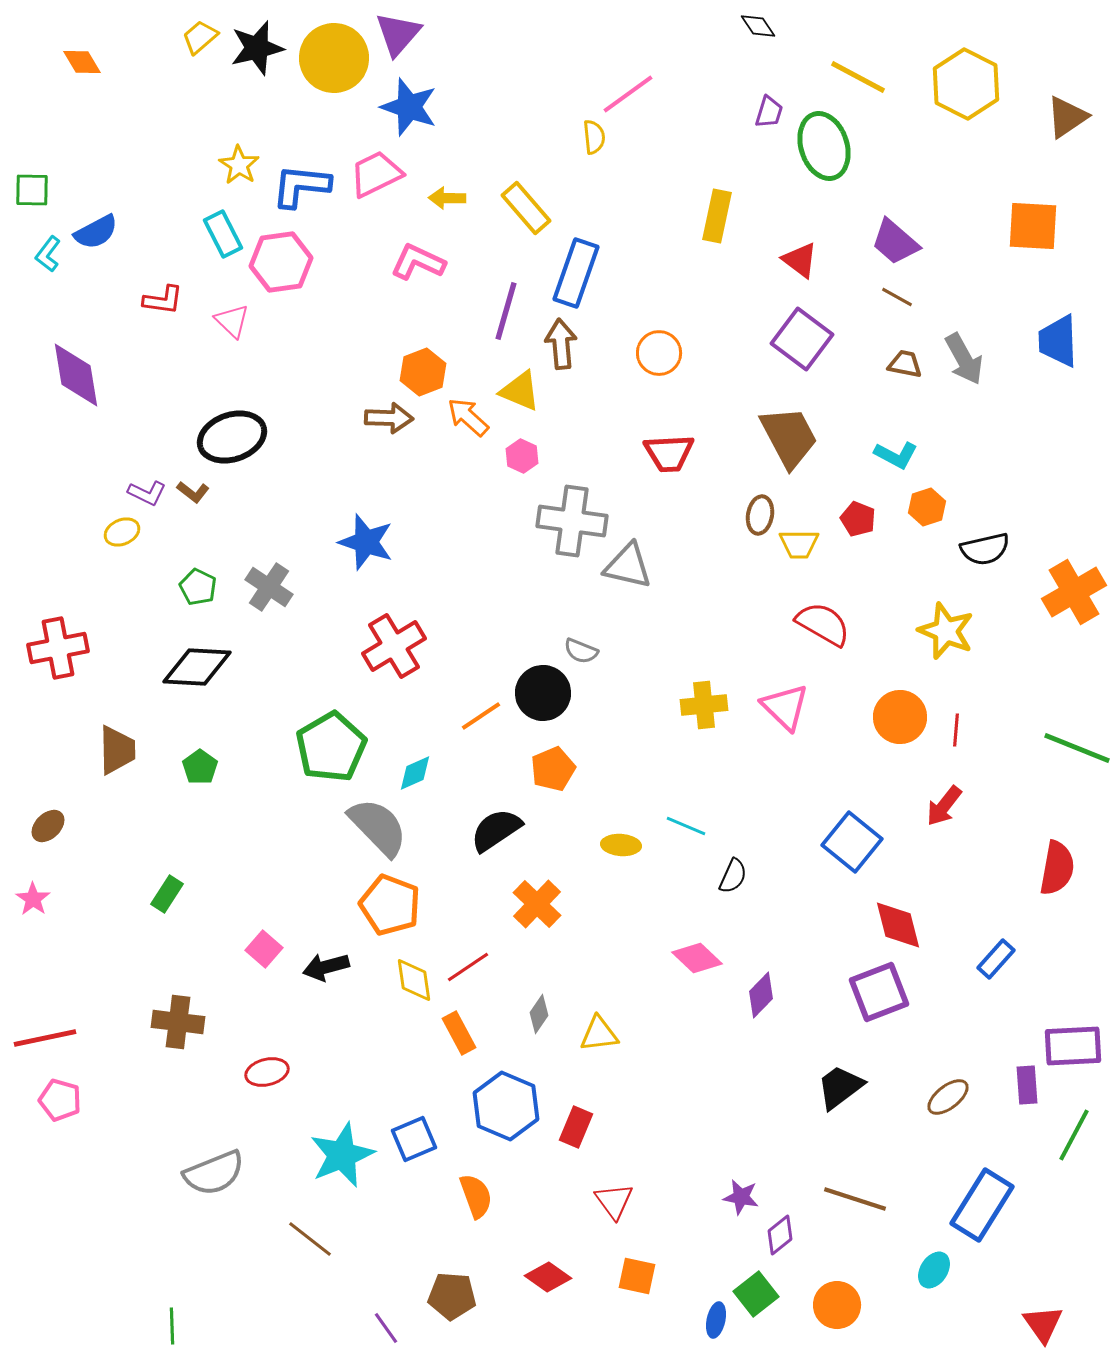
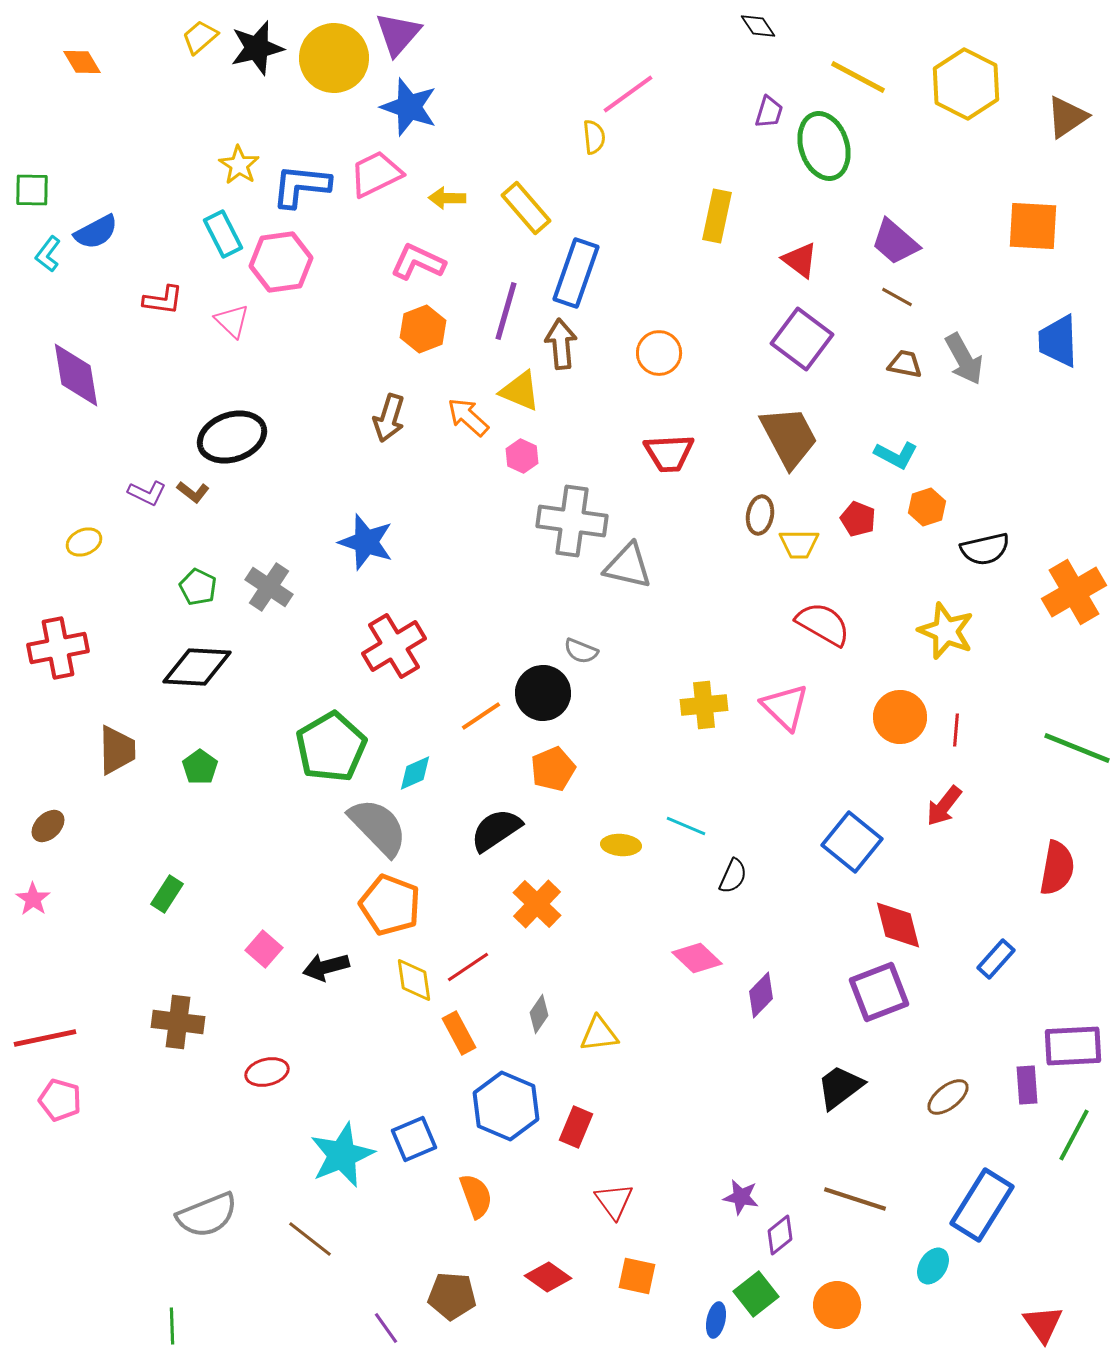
orange hexagon at (423, 372): moved 43 px up
brown arrow at (389, 418): rotated 105 degrees clockwise
yellow ellipse at (122, 532): moved 38 px left, 10 px down
gray semicircle at (214, 1173): moved 7 px left, 42 px down
cyan ellipse at (934, 1270): moved 1 px left, 4 px up
